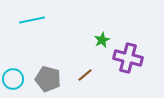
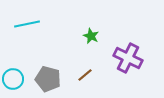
cyan line: moved 5 px left, 4 px down
green star: moved 11 px left, 4 px up; rotated 21 degrees counterclockwise
purple cross: rotated 12 degrees clockwise
